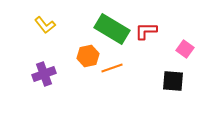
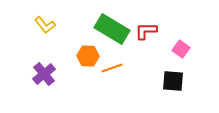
pink square: moved 4 px left
orange hexagon: rotated 15 degrees clockwise
purple cross: rotated 20 degrees counterclockwise
